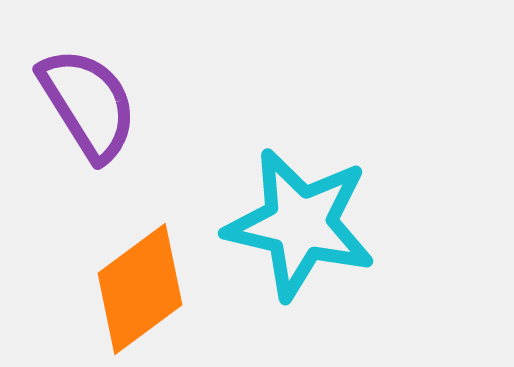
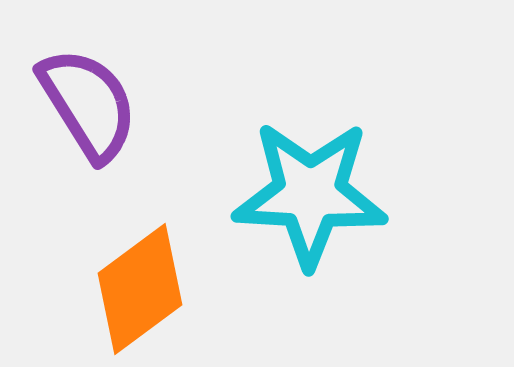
cyan star: moved 10 px right, 30 px up; rotated 10 degrees counterclockwise
